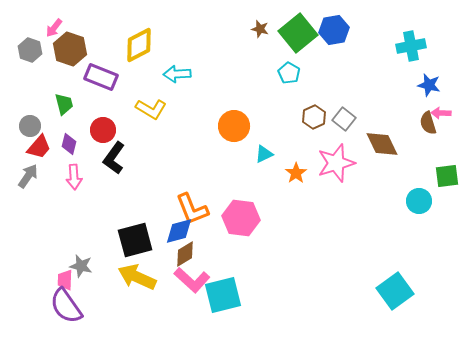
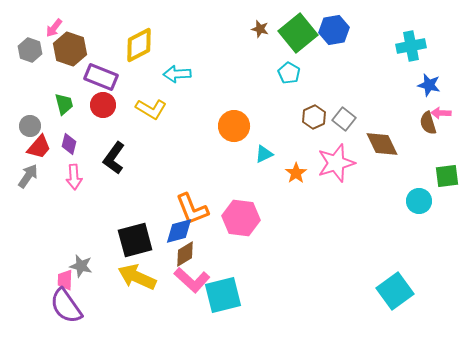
red circle at (103, 130): moved 25 px up
